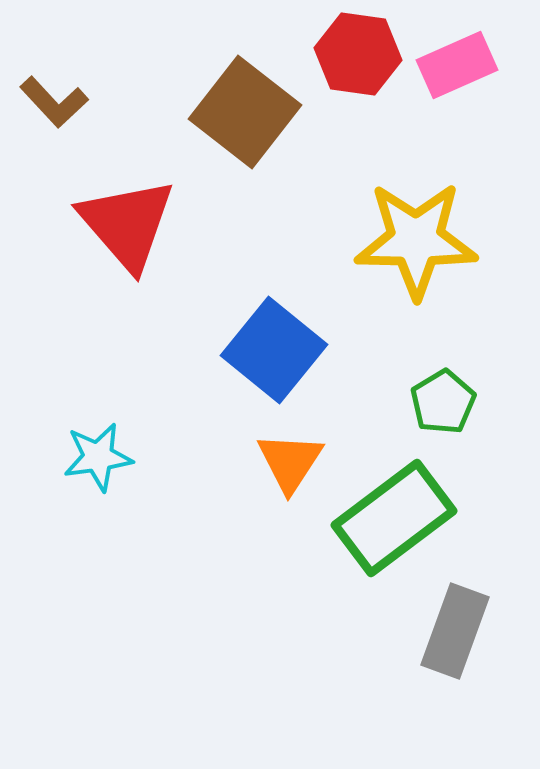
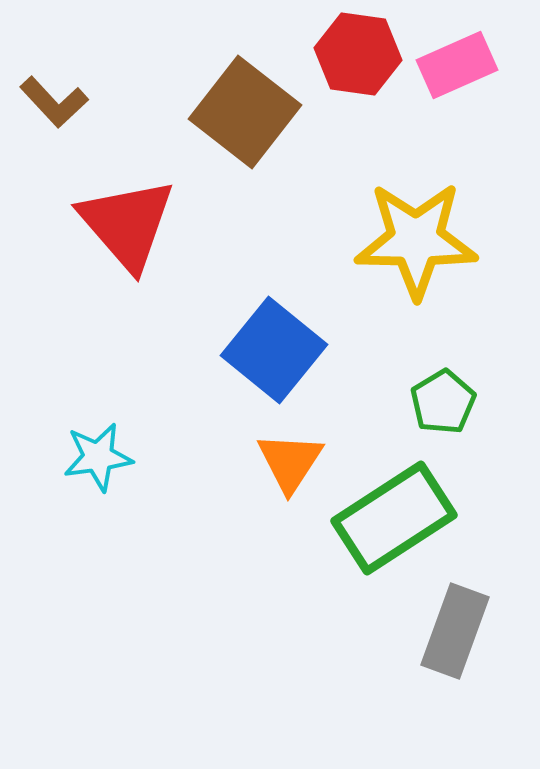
green rectangle: rotated 4 degrees clockwise
